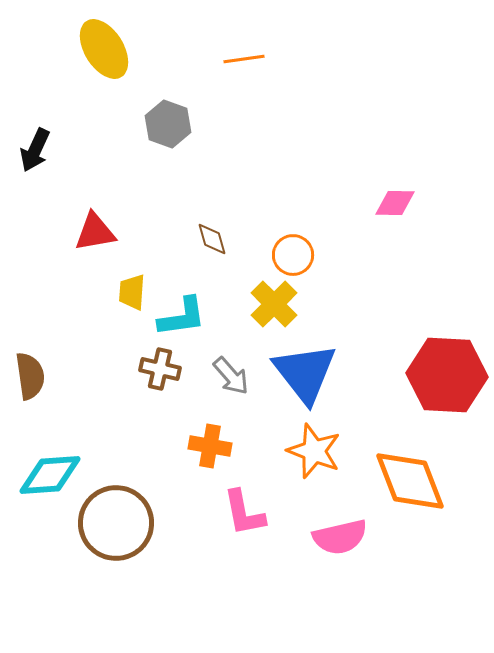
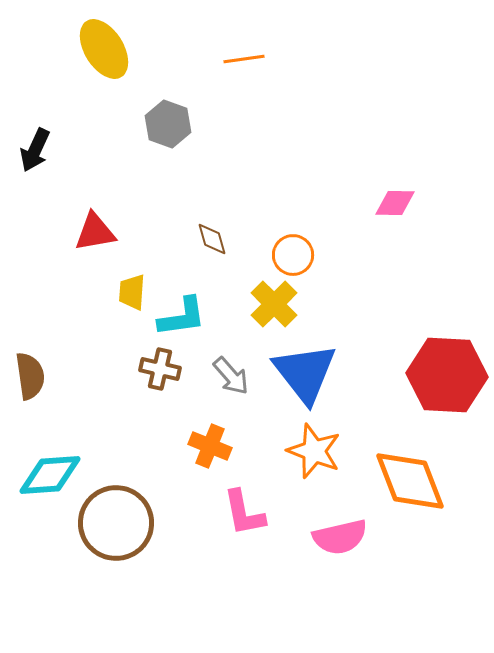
orange cross: rotated 12 degrees clockwise
